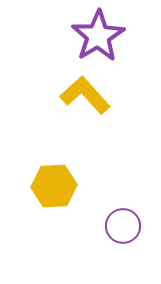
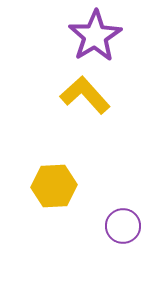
purple star: moved 3 px left
